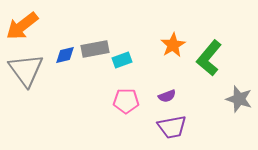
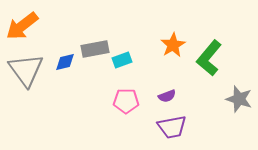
blue diamond: moved 7 px down
